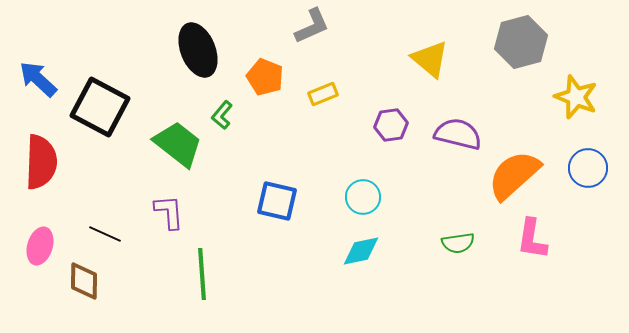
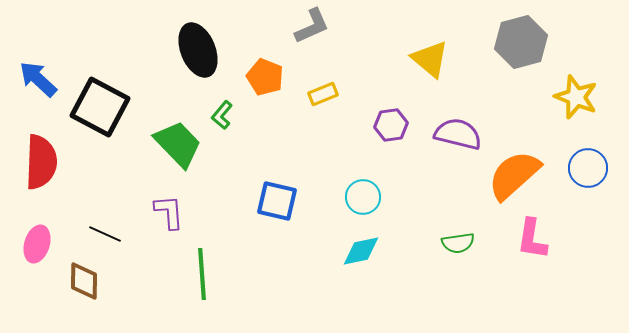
green trapezoid: rotated 8 degrees clockwise
pink ellipse: moved 3 px left, 2 px up
